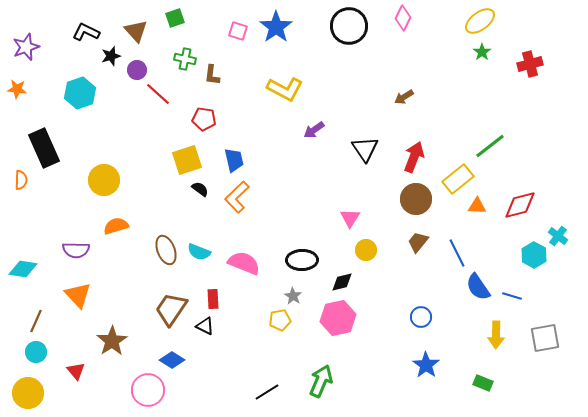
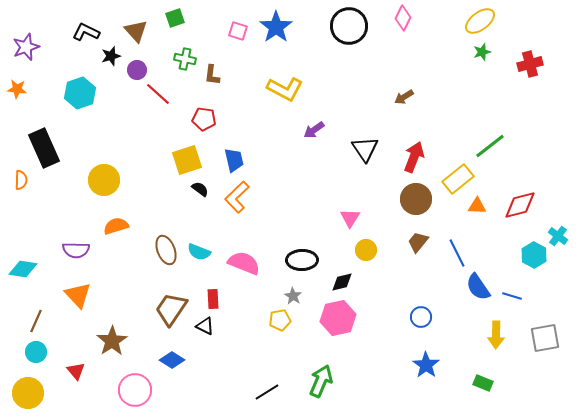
green star at (482, 52): rotated 18 degrees clockwise
pink circle at (148, 390): moved 13 px left
